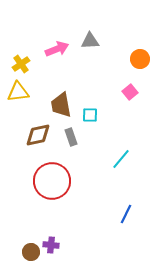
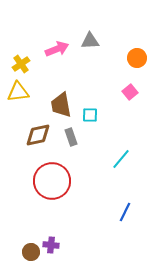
orange circle: moved 3 px left, 1 px up
blue line: moved 1 px left, 2 px up
